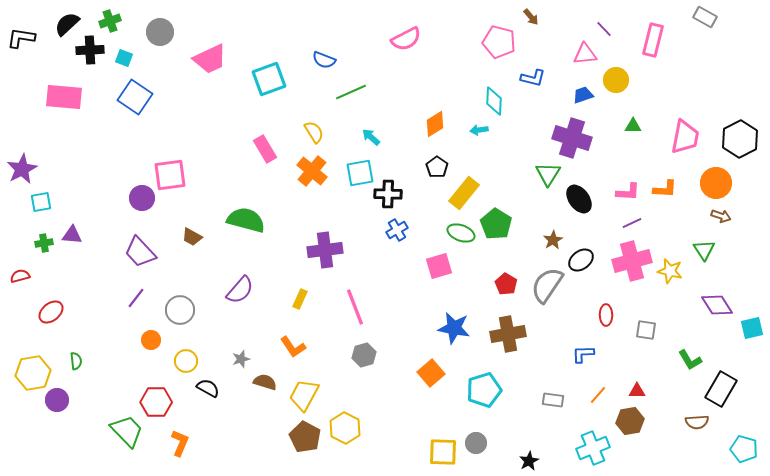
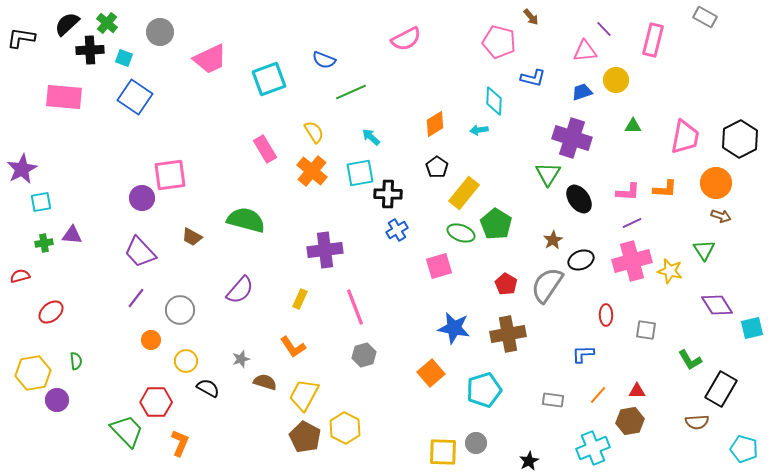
green cross at (110, 21): moved 3 px left, 2 px down; rotated 30 degrees counterclockwise
pink triangle at (585, 54): moved 3 px up
blue trapezoid at (583, 95): moved 1 px left, 3 px up
black ellipse at (581, 260): rotated 15 degrees clockwise
